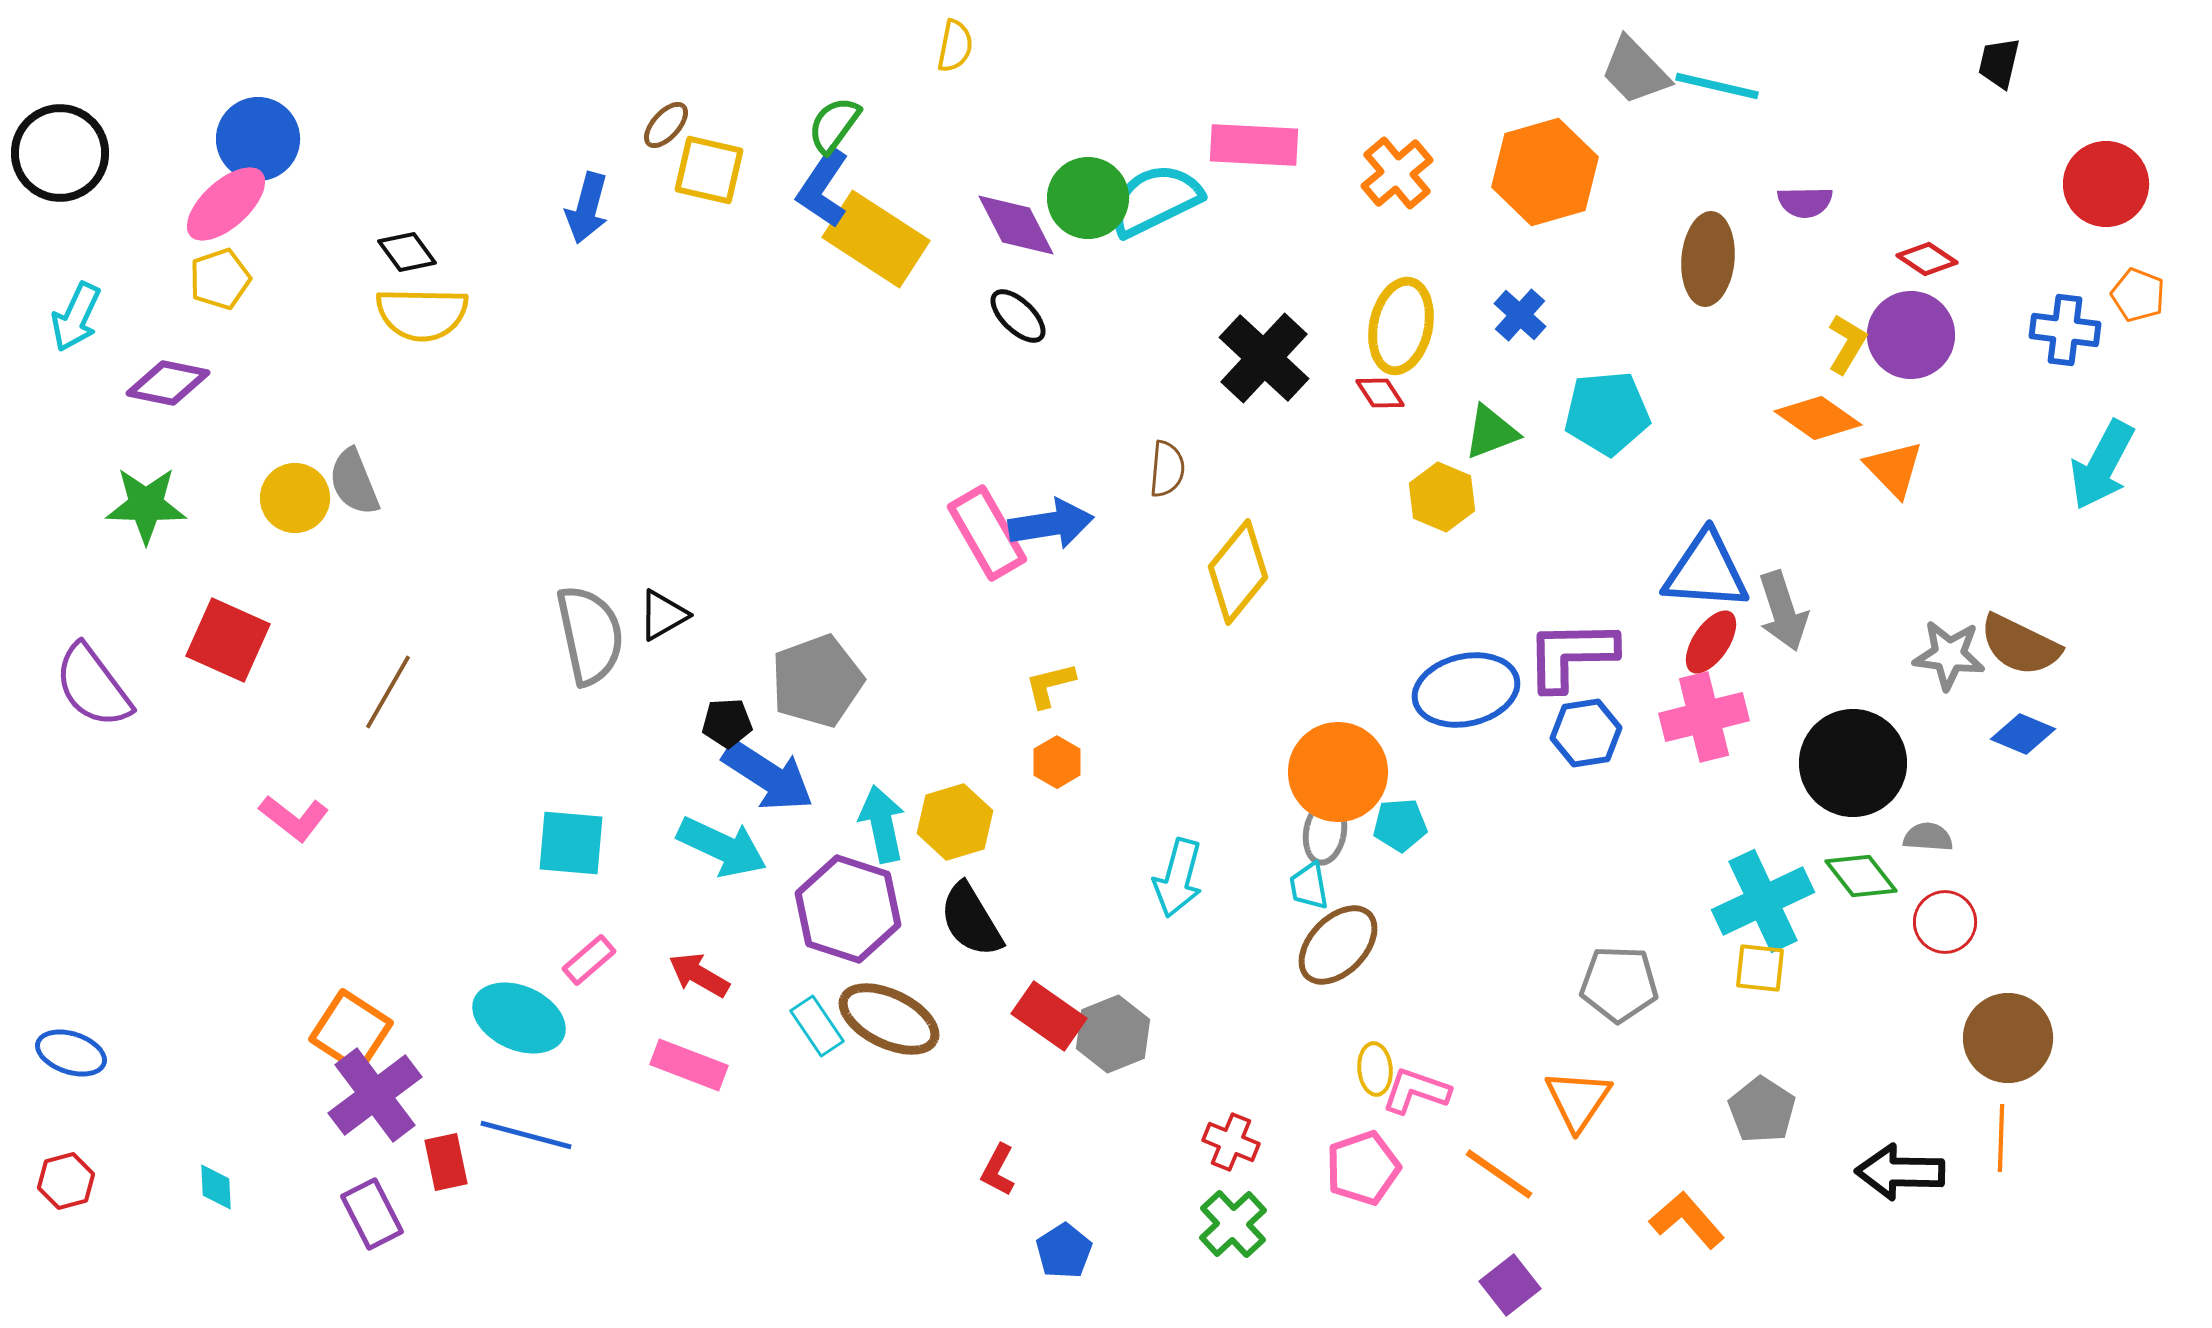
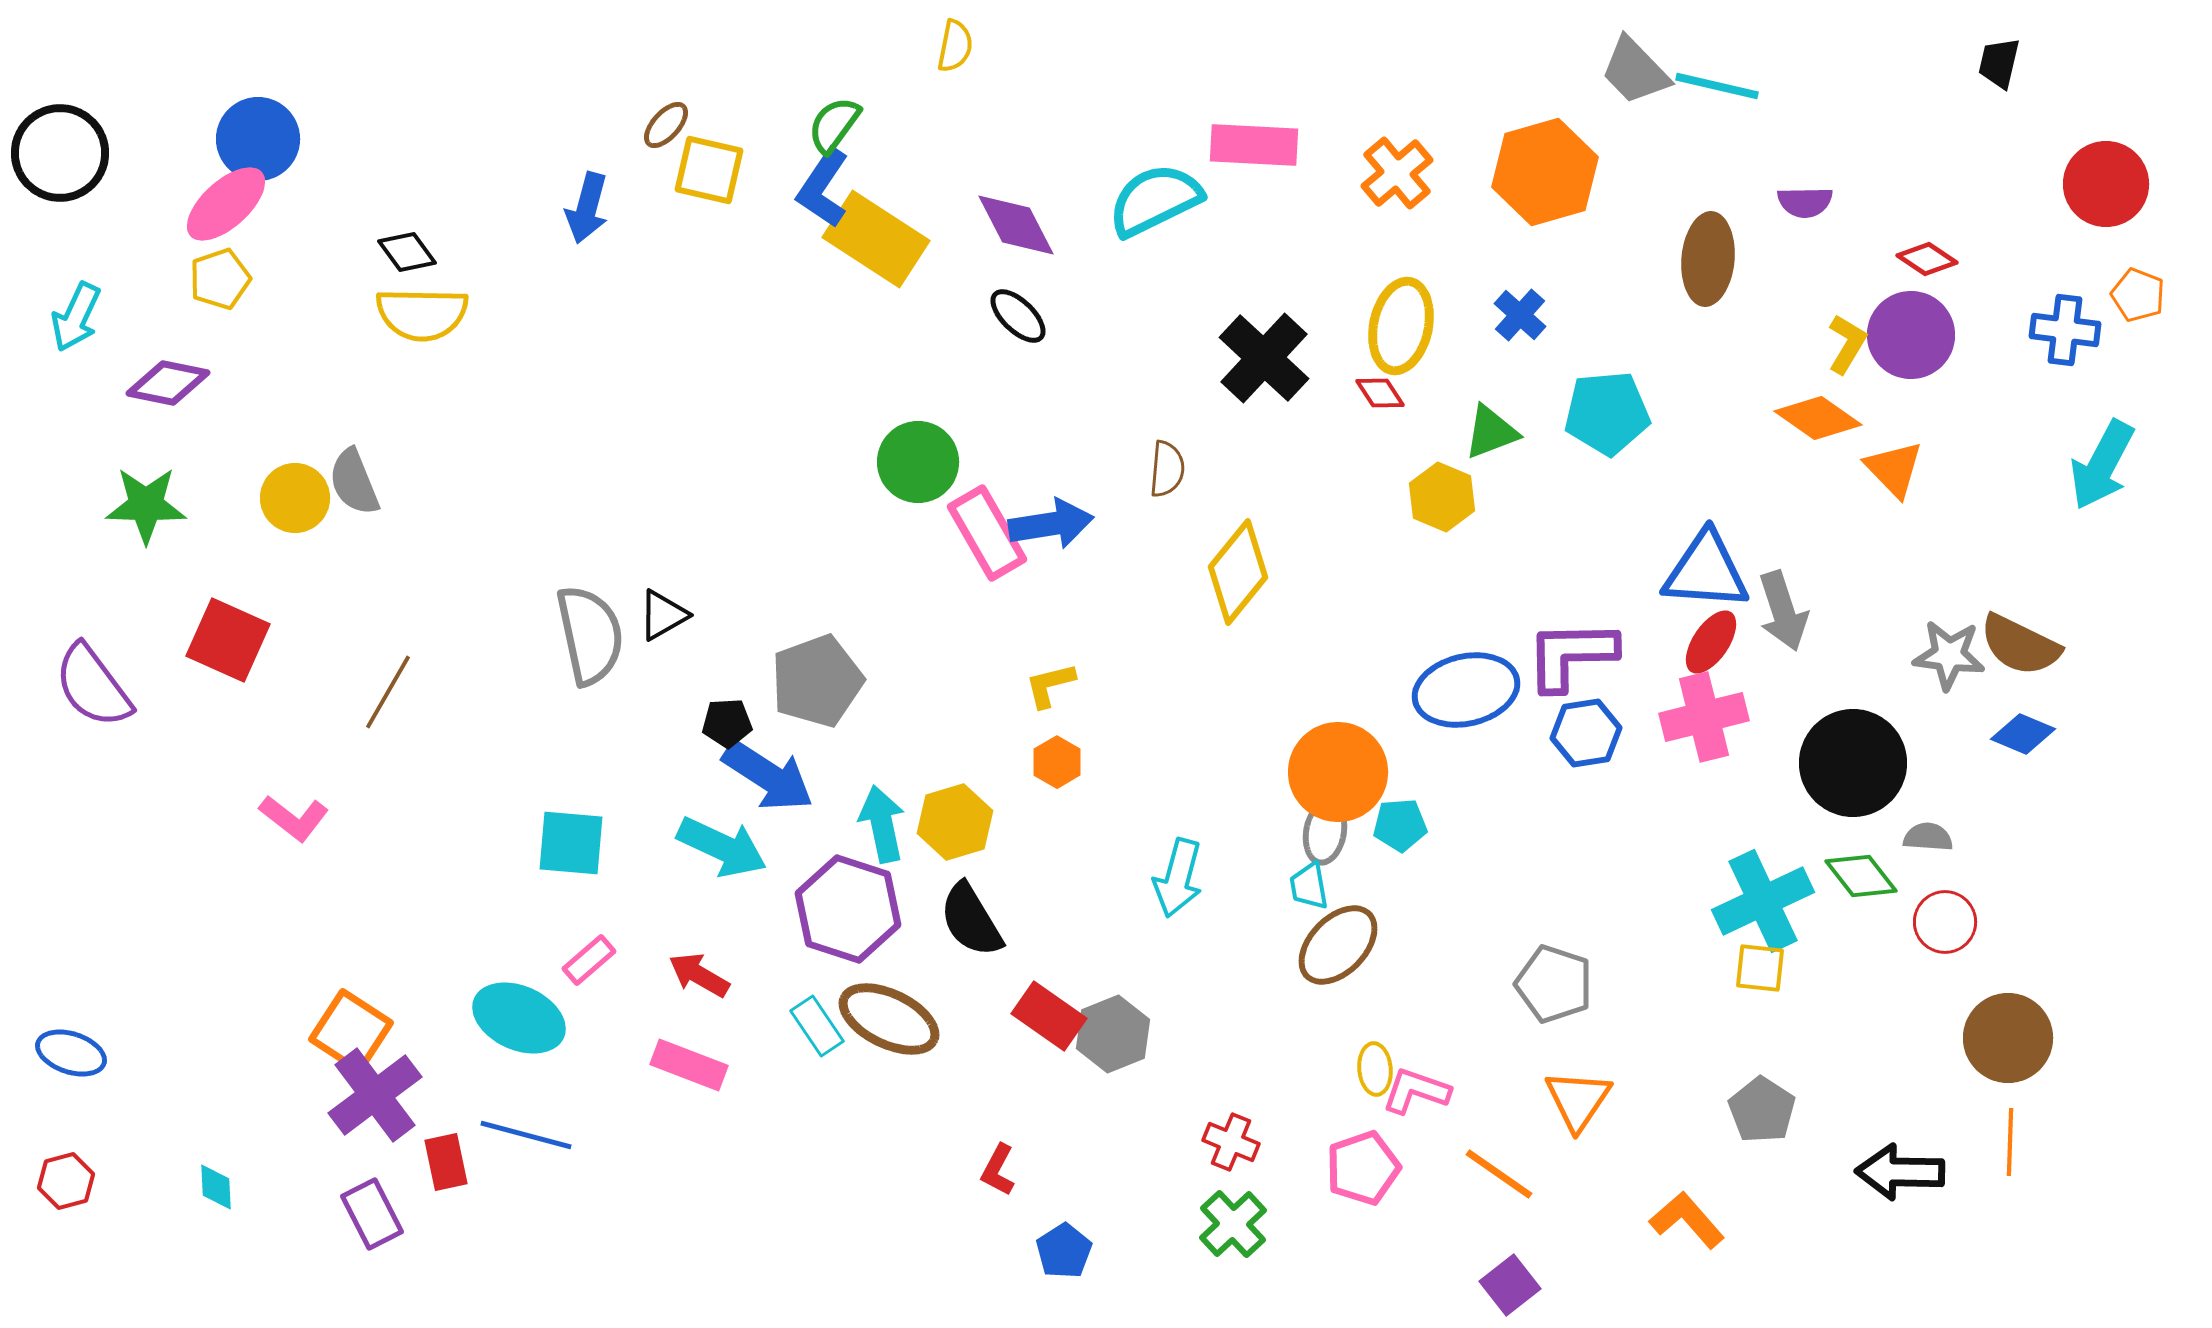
green circle at (1088, 198): moved 170 px left, 264 px down
gray pentagon at (1619, 984): moved 65 px left; rotated 16 degrees clockwise
orange line at (2001, 1138): moved 9 px right, 4 px down
